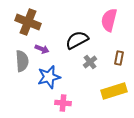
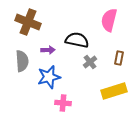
black semicircle: rotated 40 degrees clockwise
purple arrow: moved 6 px right, 1 px down; rotated 24 degrees counterclockwise
